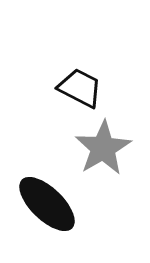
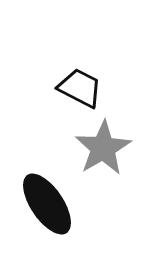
black ellipse: rotated 12 degrees clockwise
